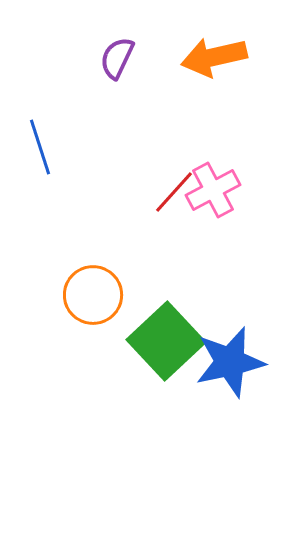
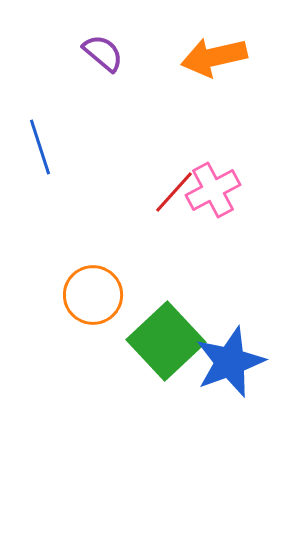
purple semicircle: moved 14 px left, 5 px up; rotated 105 degrees clockwise
blue star: rotated 8 degrees counterclockwise
